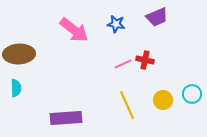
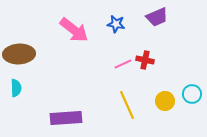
yellow circle: moved 2 px right, 1 px down
